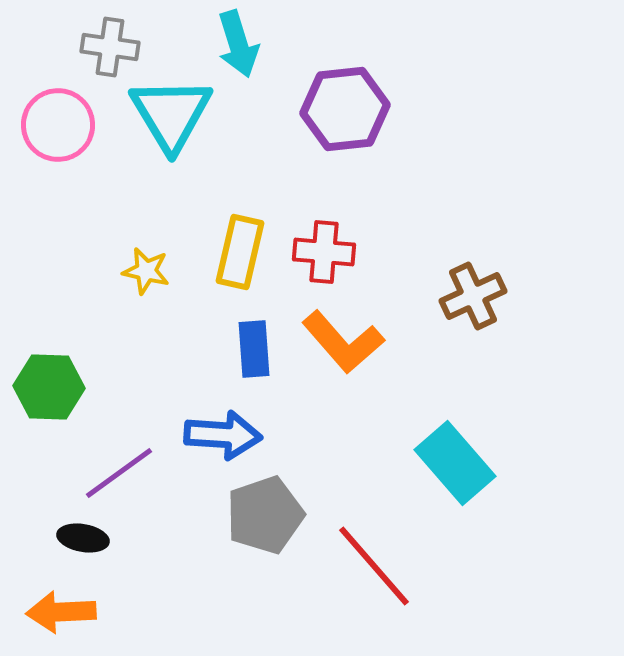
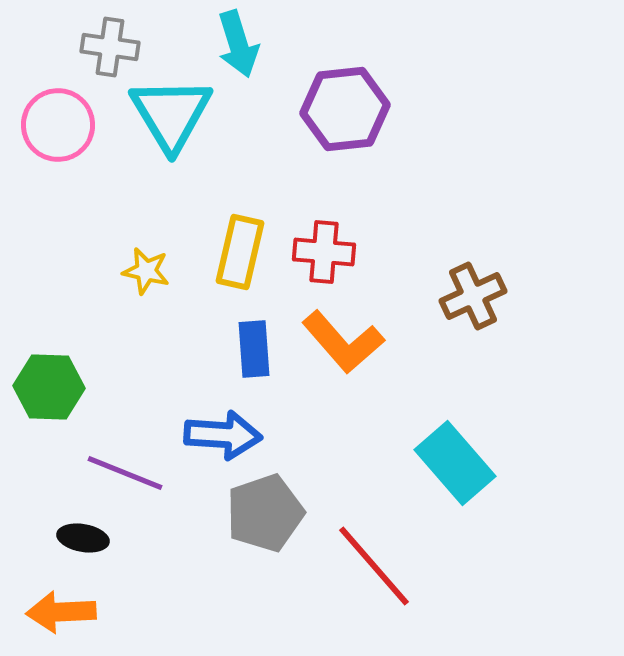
purple line: moved 6 px right; rotated 58 degrees clockwise
gray pentagon: moved 2 px up
